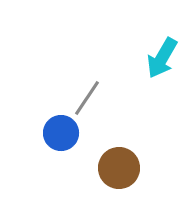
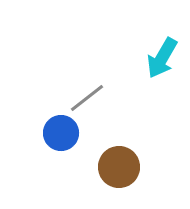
gray line: rotated 18 degrees clockwise
brown circle: moved 1 px up
